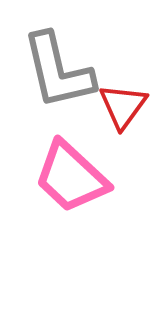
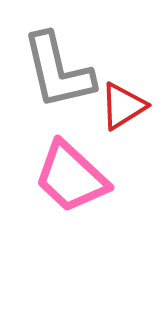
red triangle: rotated 22 degrees clockwise
